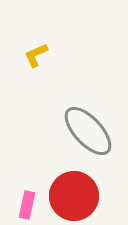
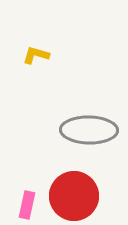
yellow L-shape: rotated 40 degrees clockwise
gray ellipse: moved 1 px right, 1 px up; rotated 46 degrees counterclockwise
